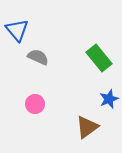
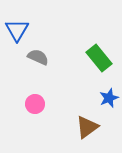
blue triangle: rotated 10 degrees clockwise
blue star: moved 1 px up
